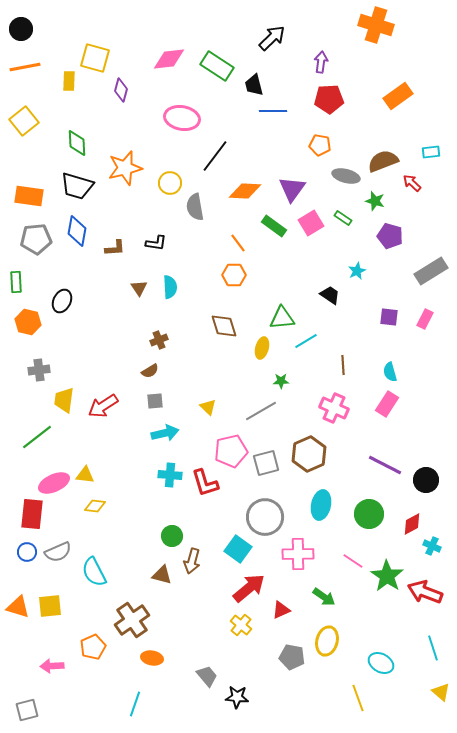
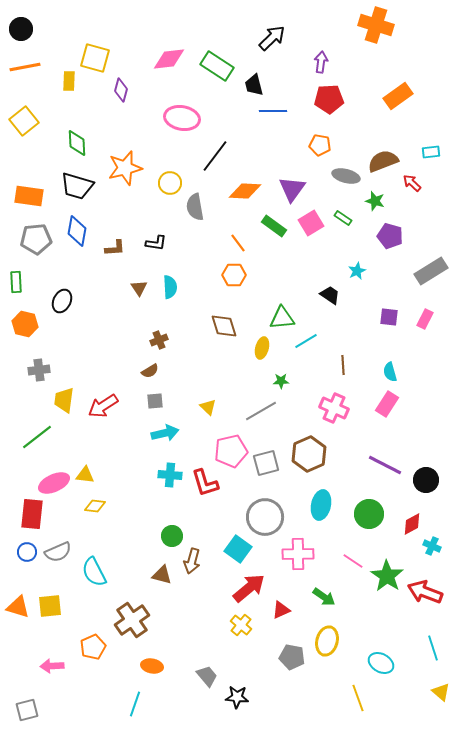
orange hexagon at (28, 322): moved 3 px left, 2 px down
orange ellipse at (152, 658): moved 8 px down
